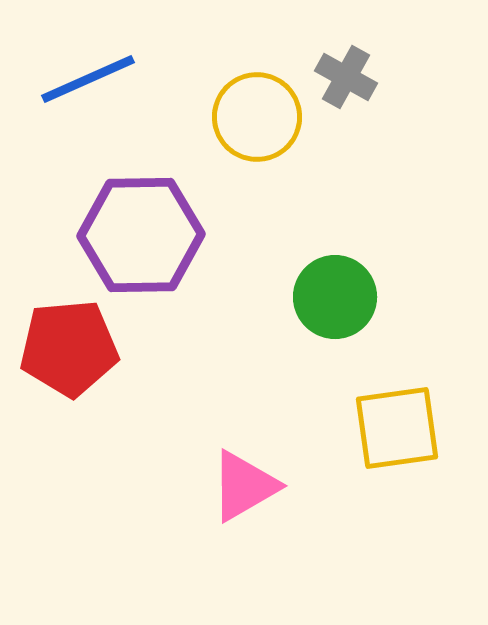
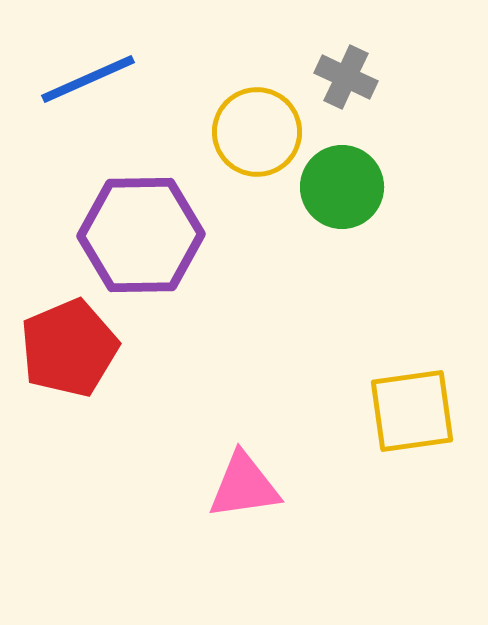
gray cross: rotated 4 degrees counterclockwise
yellow circle: moved 15 px down
green circle: moved 7 px right, 110 px up
red pentagon: rotated 18 degrees counterclockwise
yellow square: moved 15 px right, 17 px up
pink triangle: rotated 22 degrees clockwise
